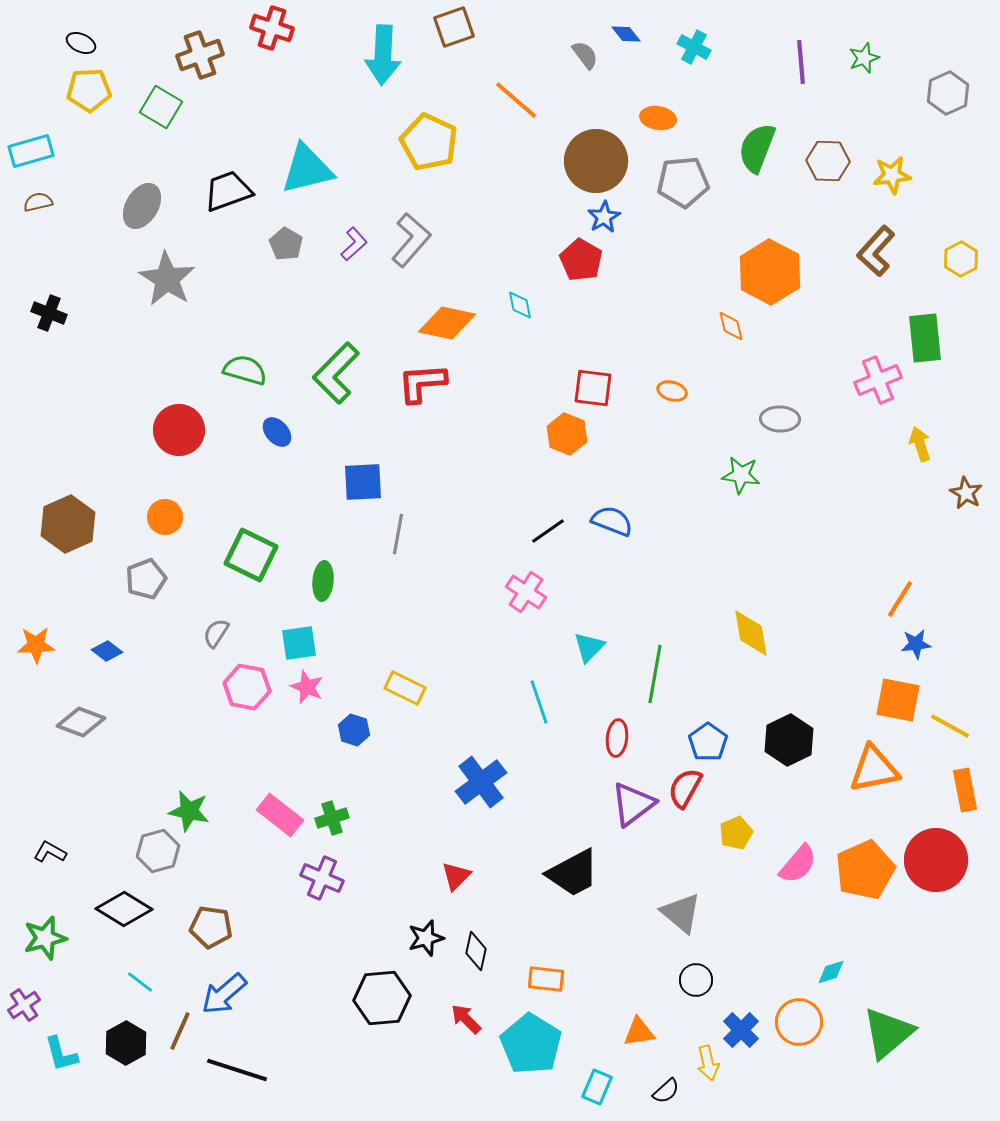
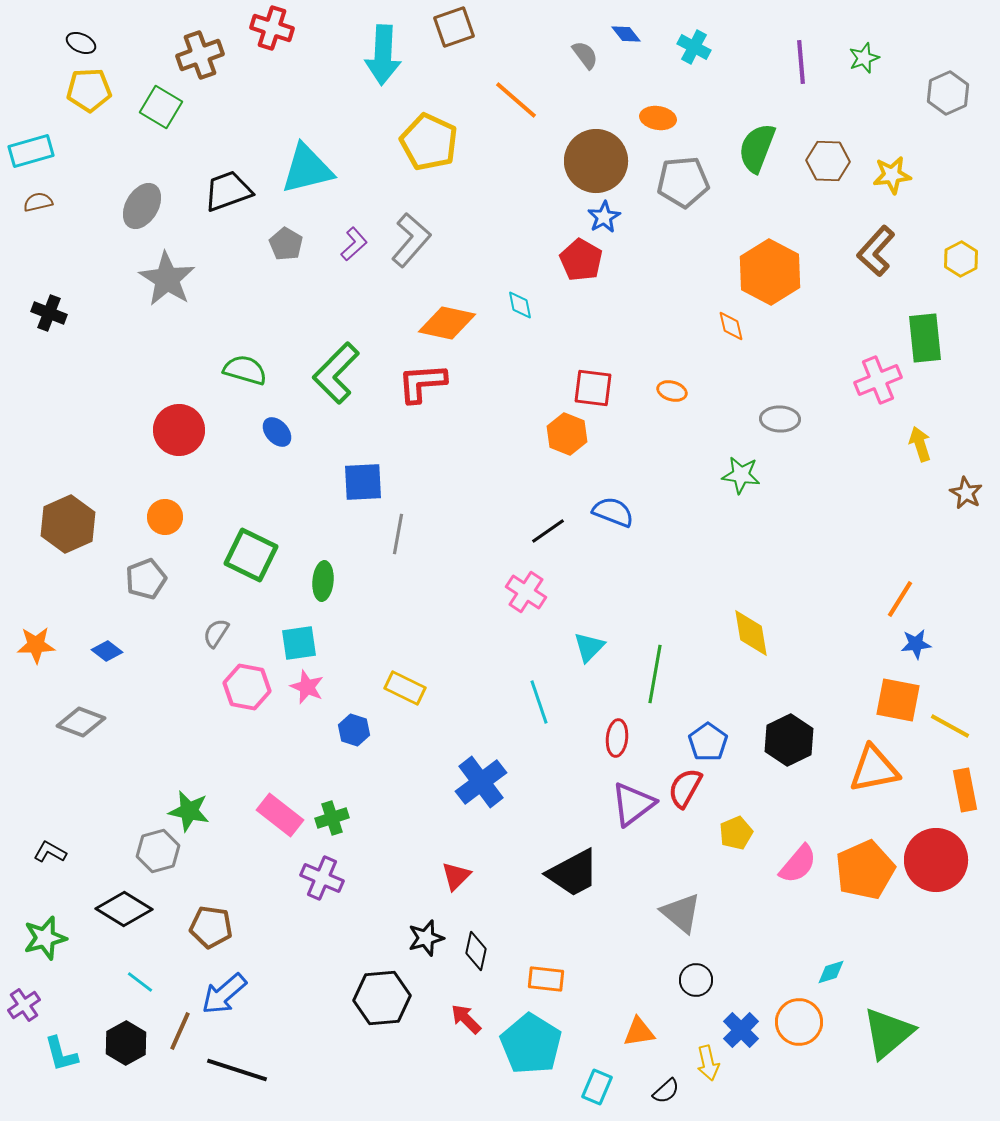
blue semicircle at (612, 521): moved 1 px right, 9 px up
